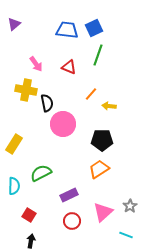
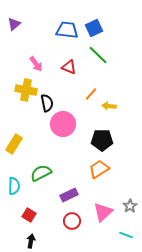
green line: rotated 65 degrees counterclockwise
